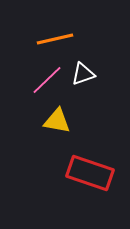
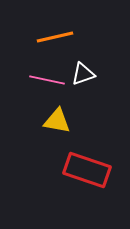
orange line: moved 2 px up
pink line: rotated 56 degrees clockwise
red rectangle: moved 3 px left, 3 px up
